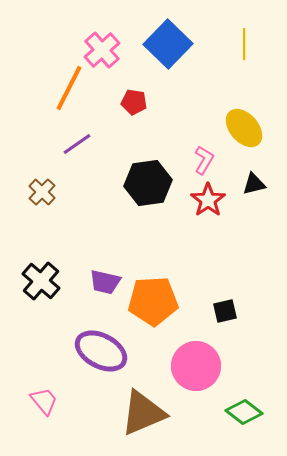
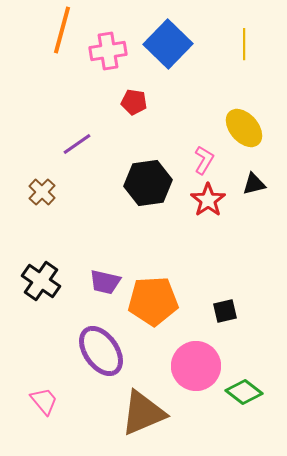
pink cross: moved 6 px right, 1 px down; rotated 33 degrees clockwise
orange line: moved 7 px left, 58 px up; rotated 12 degrees counterclockwise
black cross: rotated 6 degrees counterclockwise
purple ellipse: rotated 27 degrees clockwise
green diamond: moved 20 px up
